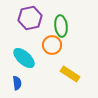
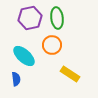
green ellipse: moved 4 px left, 8 px up
cyan ellipse: moved 2 px up
blue semicircle: moved 1 px left, 4 px up
